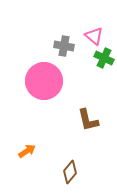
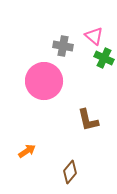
gray cross: moved 1 px left
